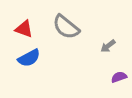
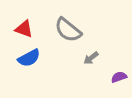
gray semicircle: moved 2 px right, 3 px down
gray arrow: moved 17 px left, 12 px down
